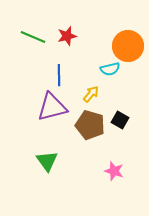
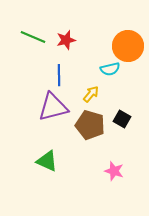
red star: moved 1 px left, 4 px down
purple triangle: moved 1 px right
black square: moved 2 px right, 1 px up
green triangle: rotated 30 degrees counterclockwise
